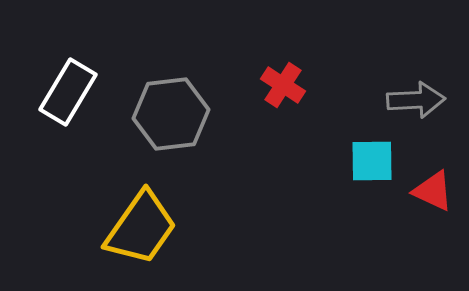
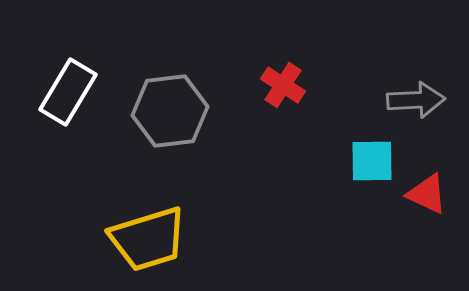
gray hexagon: moved 1 px left, 3 px up
red triangle: moved 6 px left, 3 px down
yellow trapezoid: moved 7 px right, 11 px down; rotated 38 degrees clockwise
